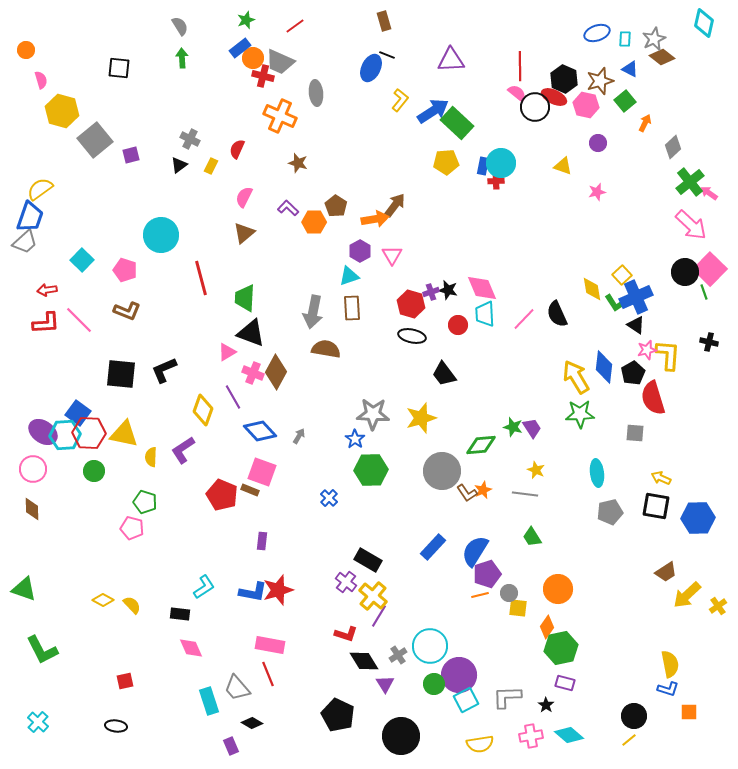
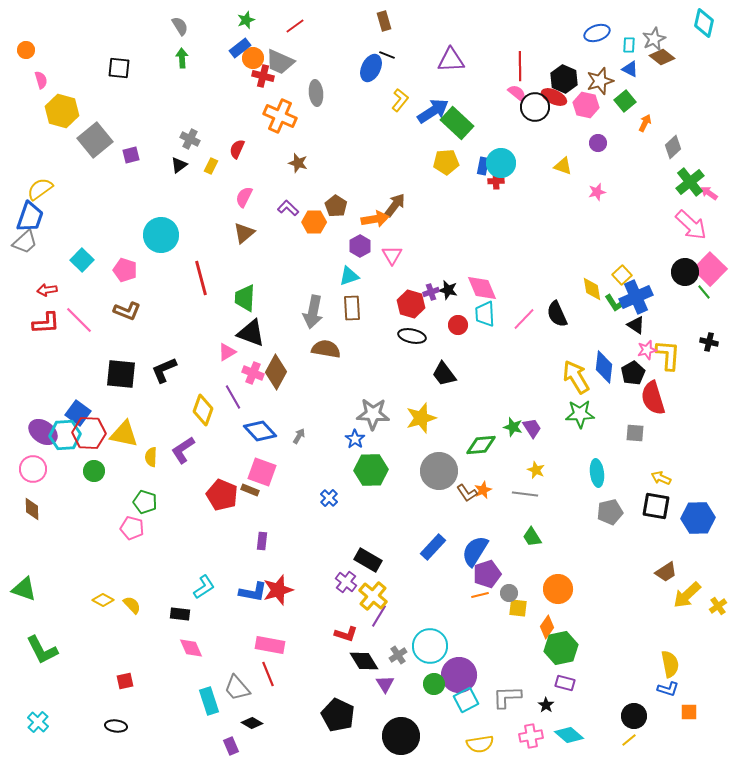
cyan rectangle at (625, 39): moved 4 px right, 6 px down
purple hexagon at (360, 251): moved 5 px up
green line at (704, 292): rotated 21 degrees counterclockwise
gray circle at (442, 471): moved 3 px left
